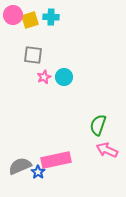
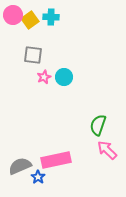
yellow square: rotated 18 degrees counterclockwise
pink arrow: rotated 20 degrees clockwise
blue star: moved 5 px down
